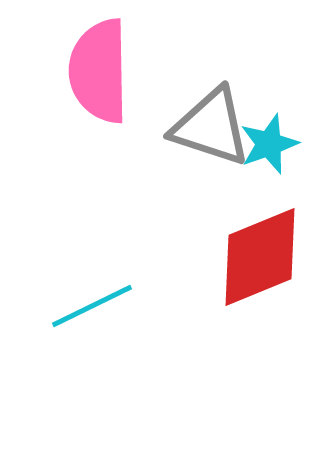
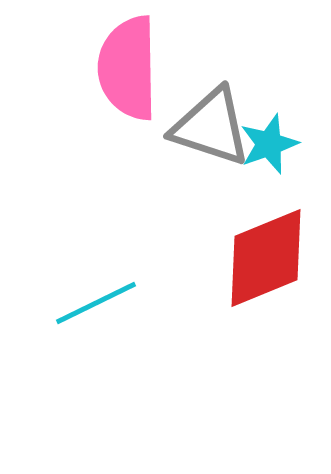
pink semicircle: moved 29 px right, 3 px up
red diamond: moved 6 px right, 1 px down
cyan line: moved 4 px right, 3 px up
